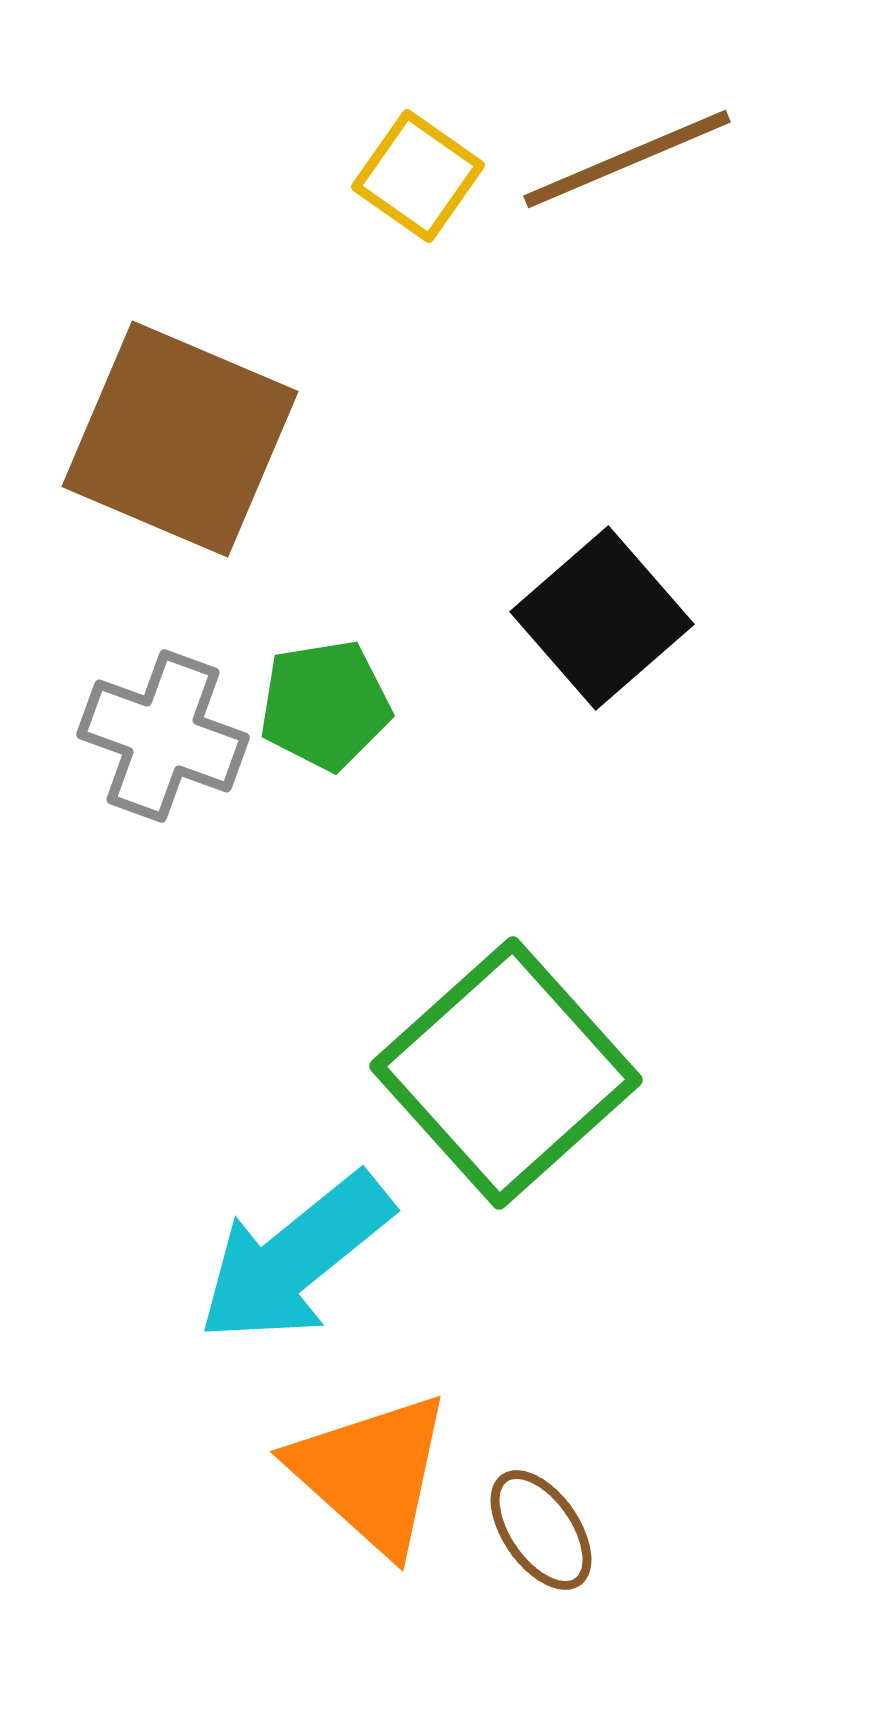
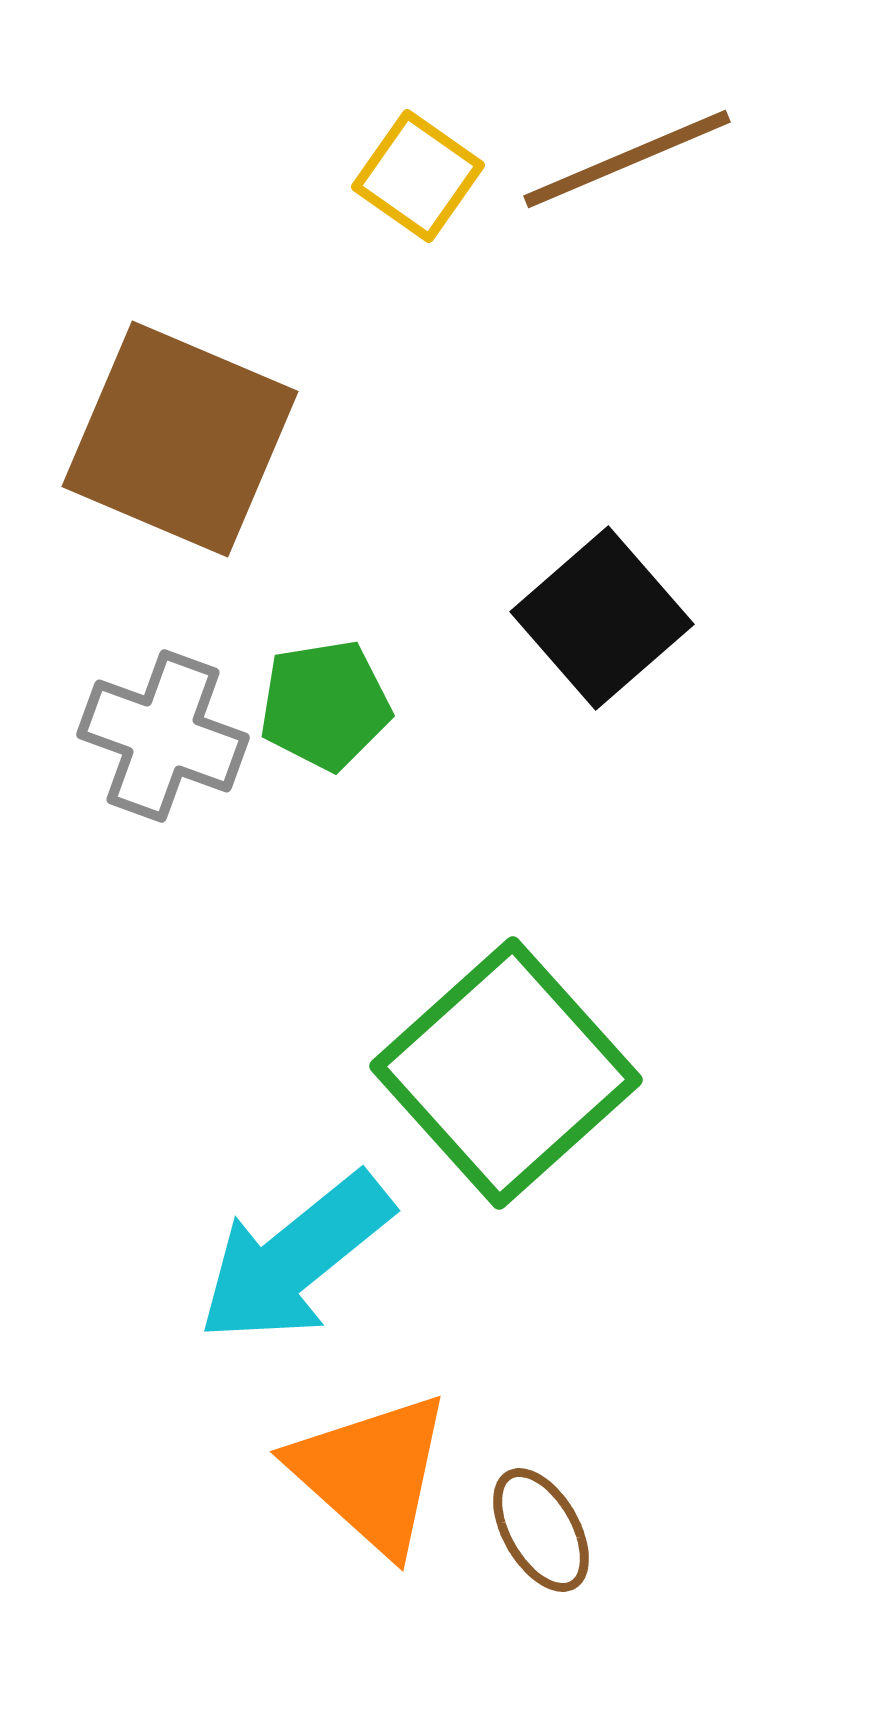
brown ellipse: rotated 5 degrees clockwise
